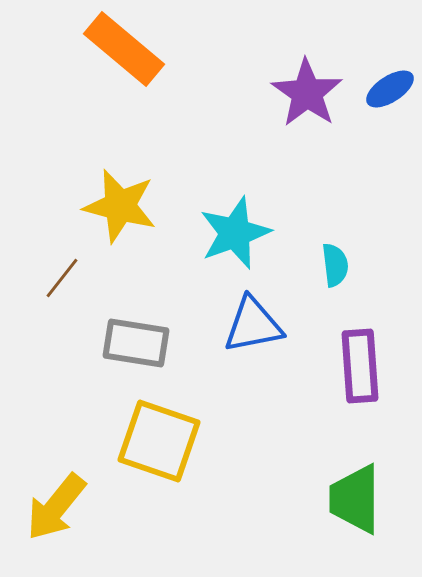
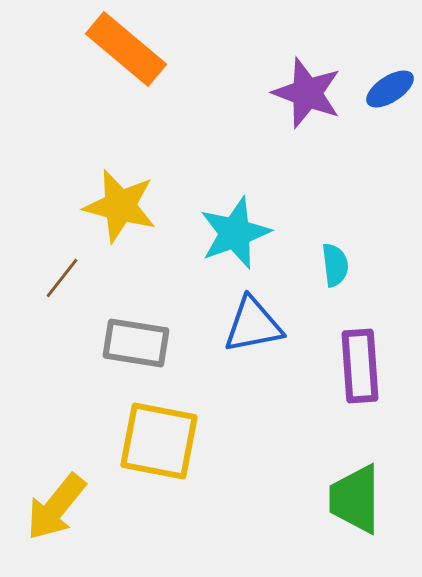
orange rectangle: moved 2 px right
purple star: rotated 14 degrees counterclockwise
yellow square: rotated 8 degrees counterclockwise
